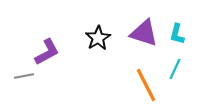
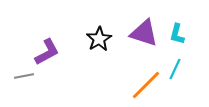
black star: moved 1 px right, 1 px down
orange line: rotated 72 degrees clockwise
